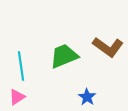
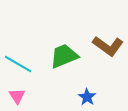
brown L-shape: moved 1 px up
cyan line: moved 3 px left, 2 px up; rotated 52 degrees counterclockwise
pink triangle: moved 1 px up; rotated 30 degrees counterclockwise
